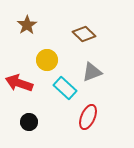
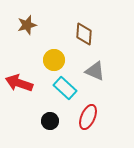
brown star: rotated 18 degrees clockwise
brown diamond: rotated 50 degrees clockwise
yellow circle: moved 7 px right
gray triangle: moved 3 px right, 1 px up; rotated 45 degrees clockwise
black circle: moved 21 px right, 1 px up
